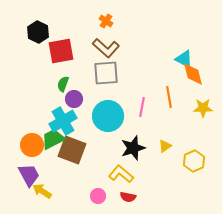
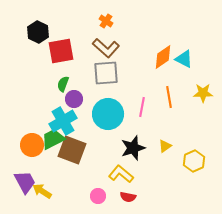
orange diamond: moved 30 px left, 17 px up; rotated 70 degrees clockwise
yellow star: moved 15 px up
cyan circle: moved 2 px up
purple trapezoid: moved 4 px left, 7 px down
